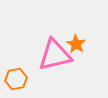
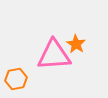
pink triangle: moved 1 px left; rotated 9 degrees clockwise
